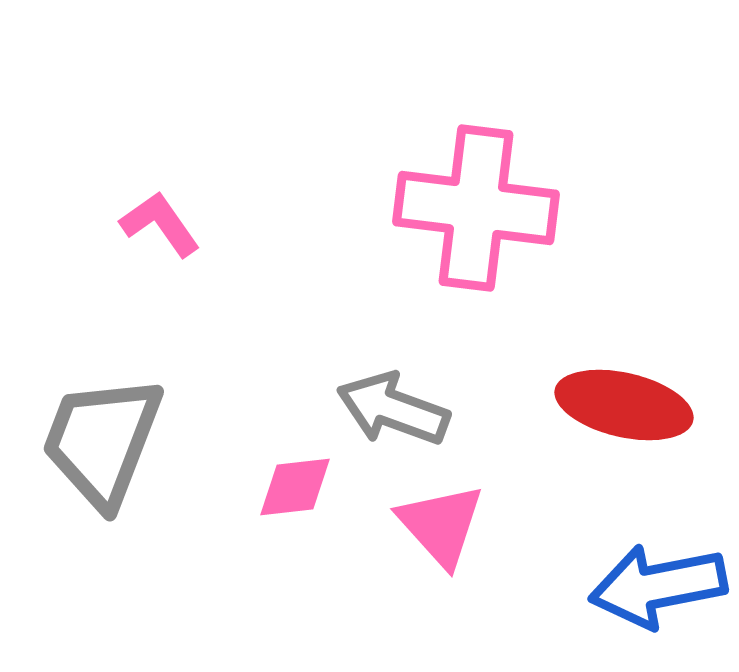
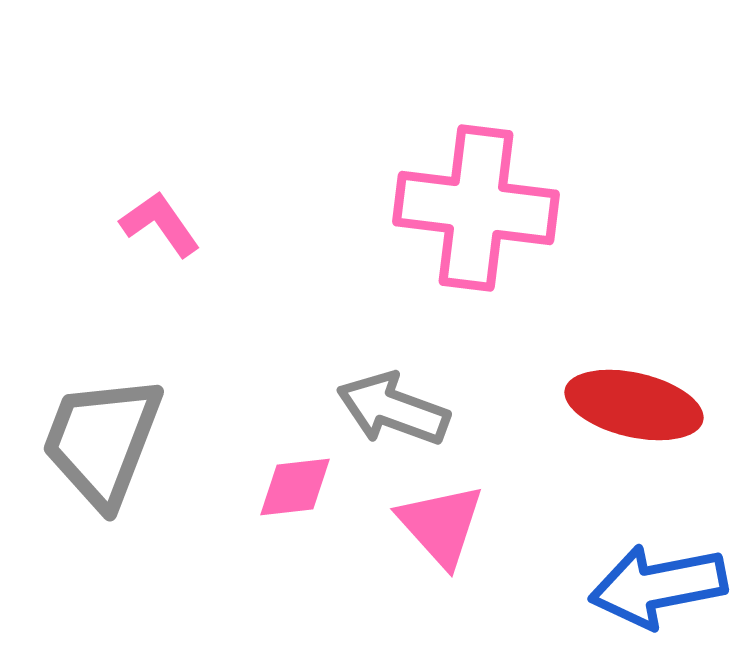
red ellipse: moved 10 px right
